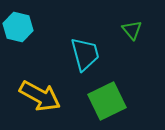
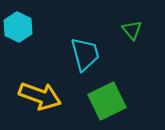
cyan hexagon: rotated 12 degrees clockwise
yellow arrow: rotated 9 degrees counterclockwise
